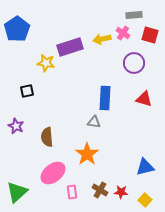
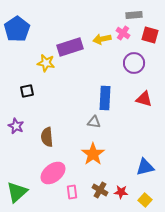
orange star: moved 6 px right
